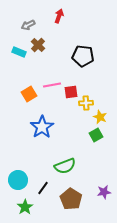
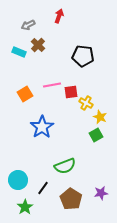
orange square: moved 4 px left
yellow cross: rotated 32 degrees clockwise
purple star: moved 3 px left, 1 px down
